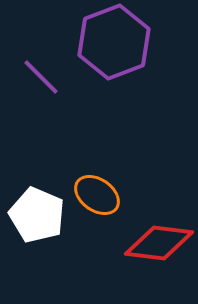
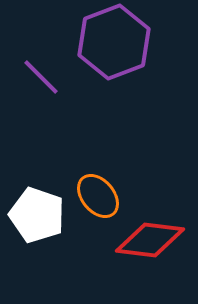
orange ellipse: moved 1 px right, 1 px down; rotated 15 degrees clockwise
white pentagon: rotated 4 degrees counterclockwise
red diamond: moved 9 px left, 3 px up
